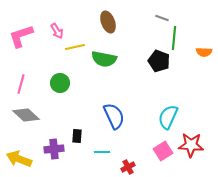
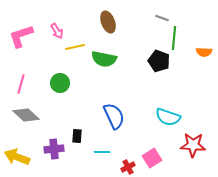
cyan semicircle: rotated 95 degrees counterclockwise
red star: moved 2 px right
pink square: moved 11 px left, 7 px down
yellow arrow: moved 2 px left, 2 px up
